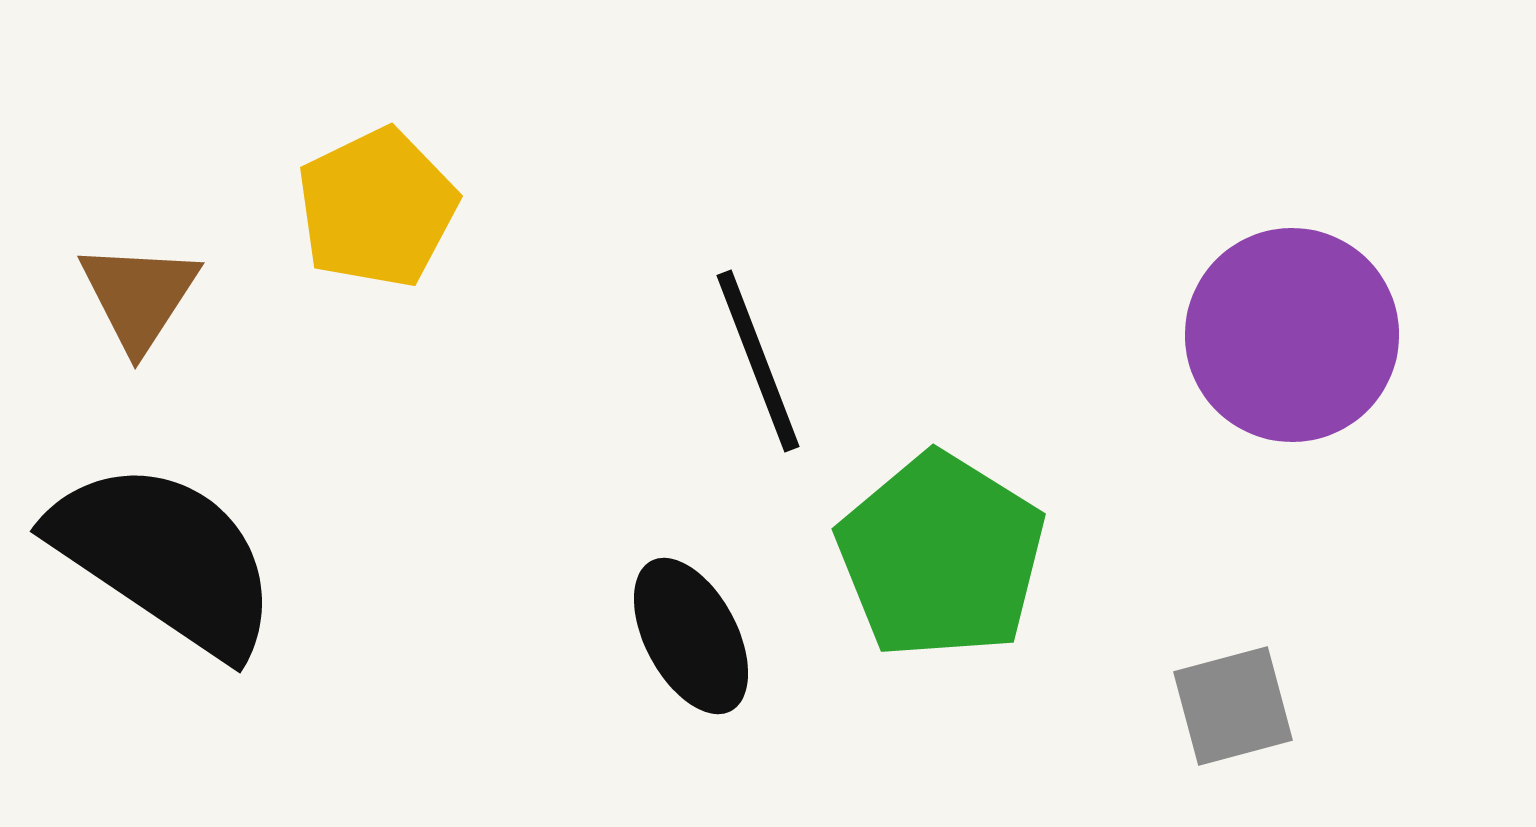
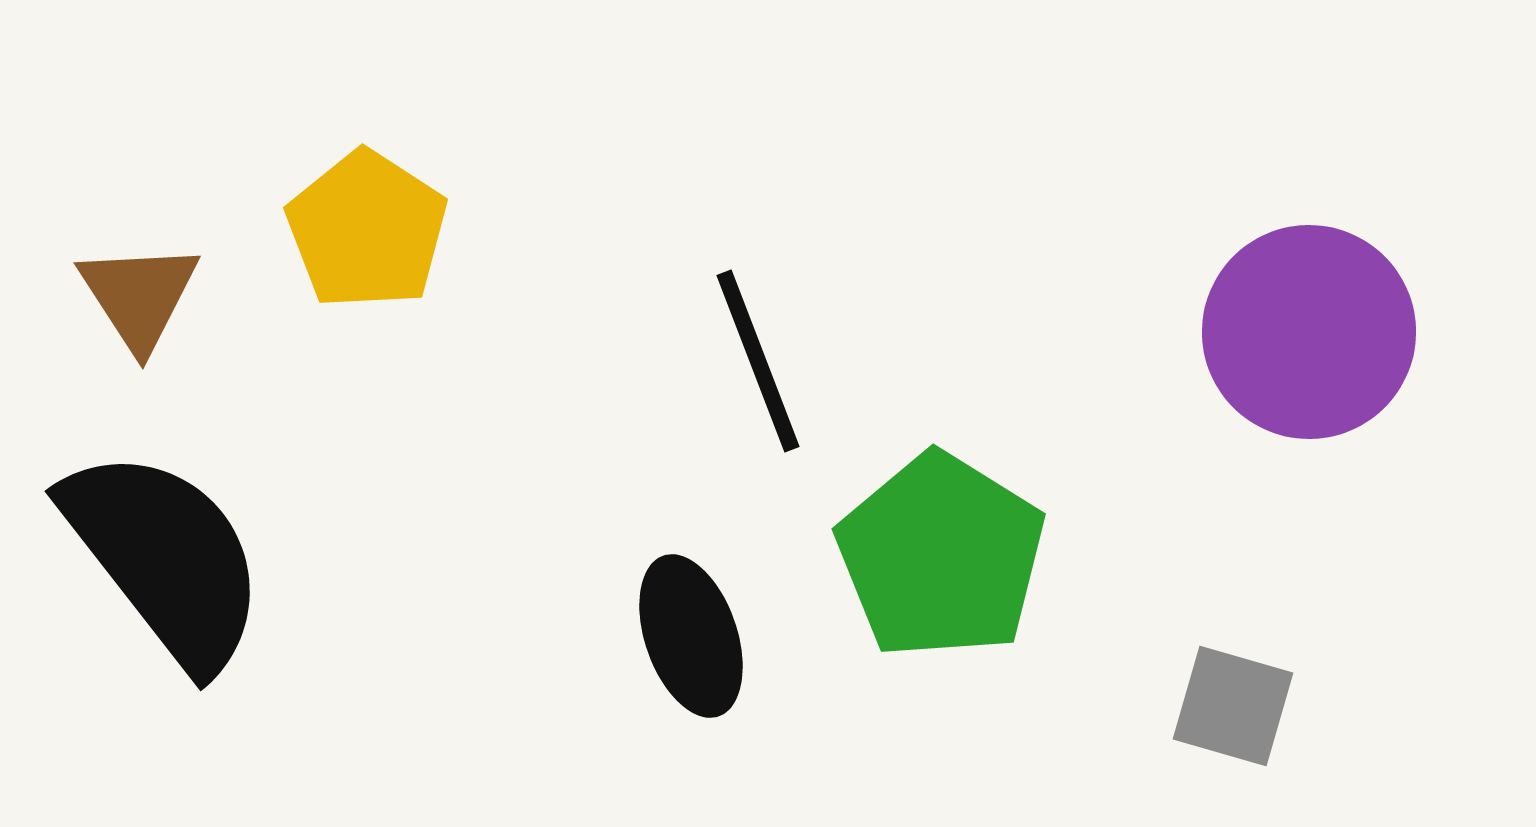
yellow pentagon: moved 10 px left, 22 px down; rotated 13 degrees counterclockwise
brown triangle: rotated 6 degrees counterclockwise
purple circle: moved 17 px right, 3 px up
black semicircle: rotated 18 degrees clockwise
black ellipse: rotated 9 degrees clockwise
gray square: rotated 31 degrees clockwise
